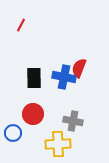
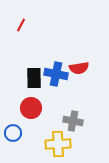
red semicircle: rotated 120 degrees counterclockwise
blue cross: moved 8 px left, 3 px up
red circle: moved 2 px left, 6 px up
